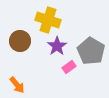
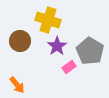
gray pentagon: moved 1 px left
